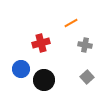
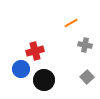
red cross: moved 6 px left, 8 px down
